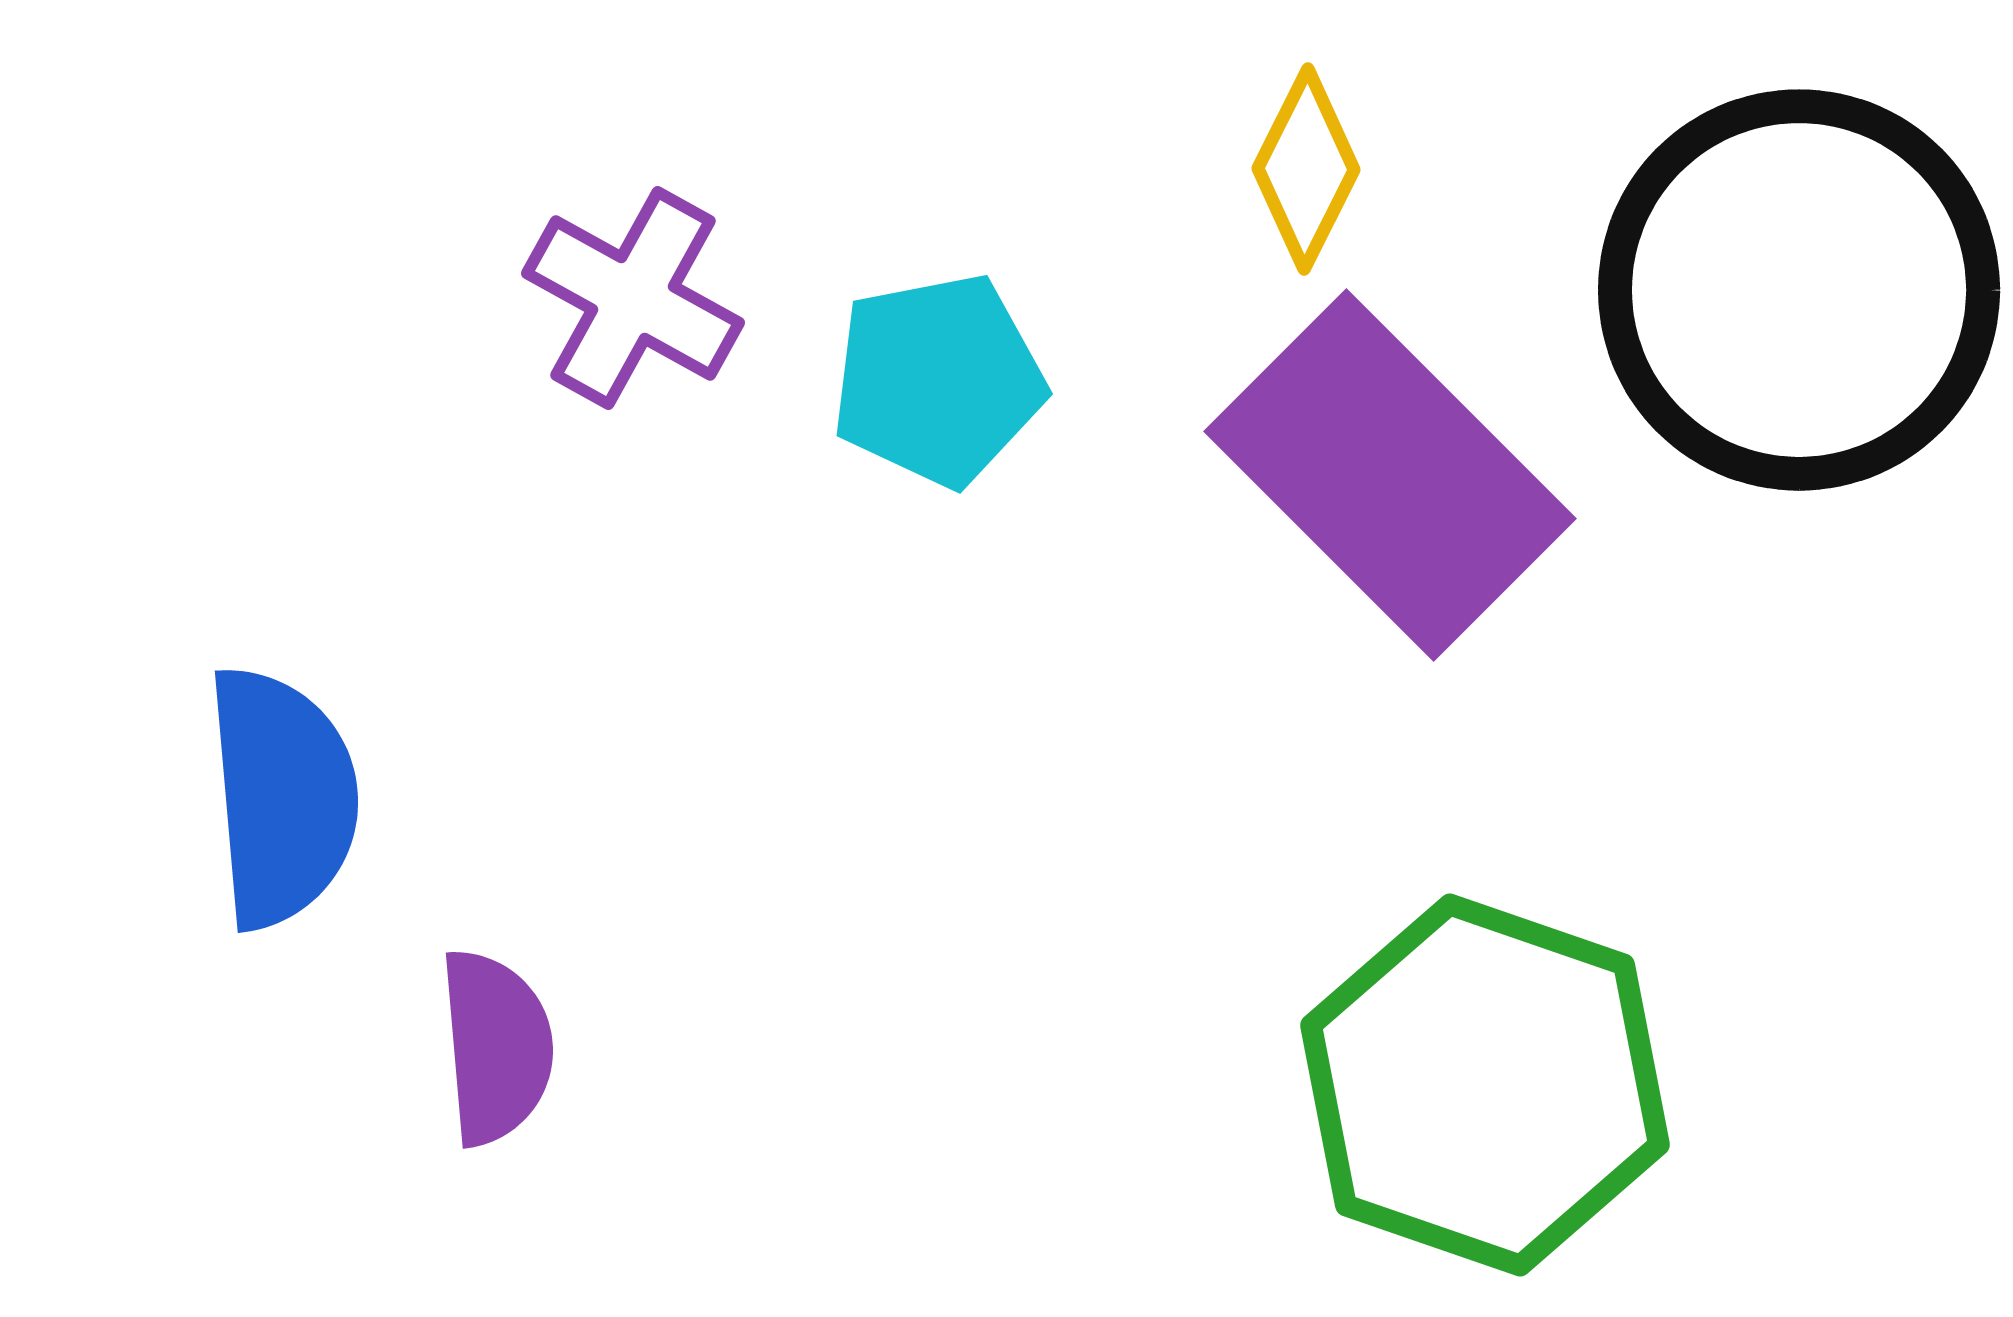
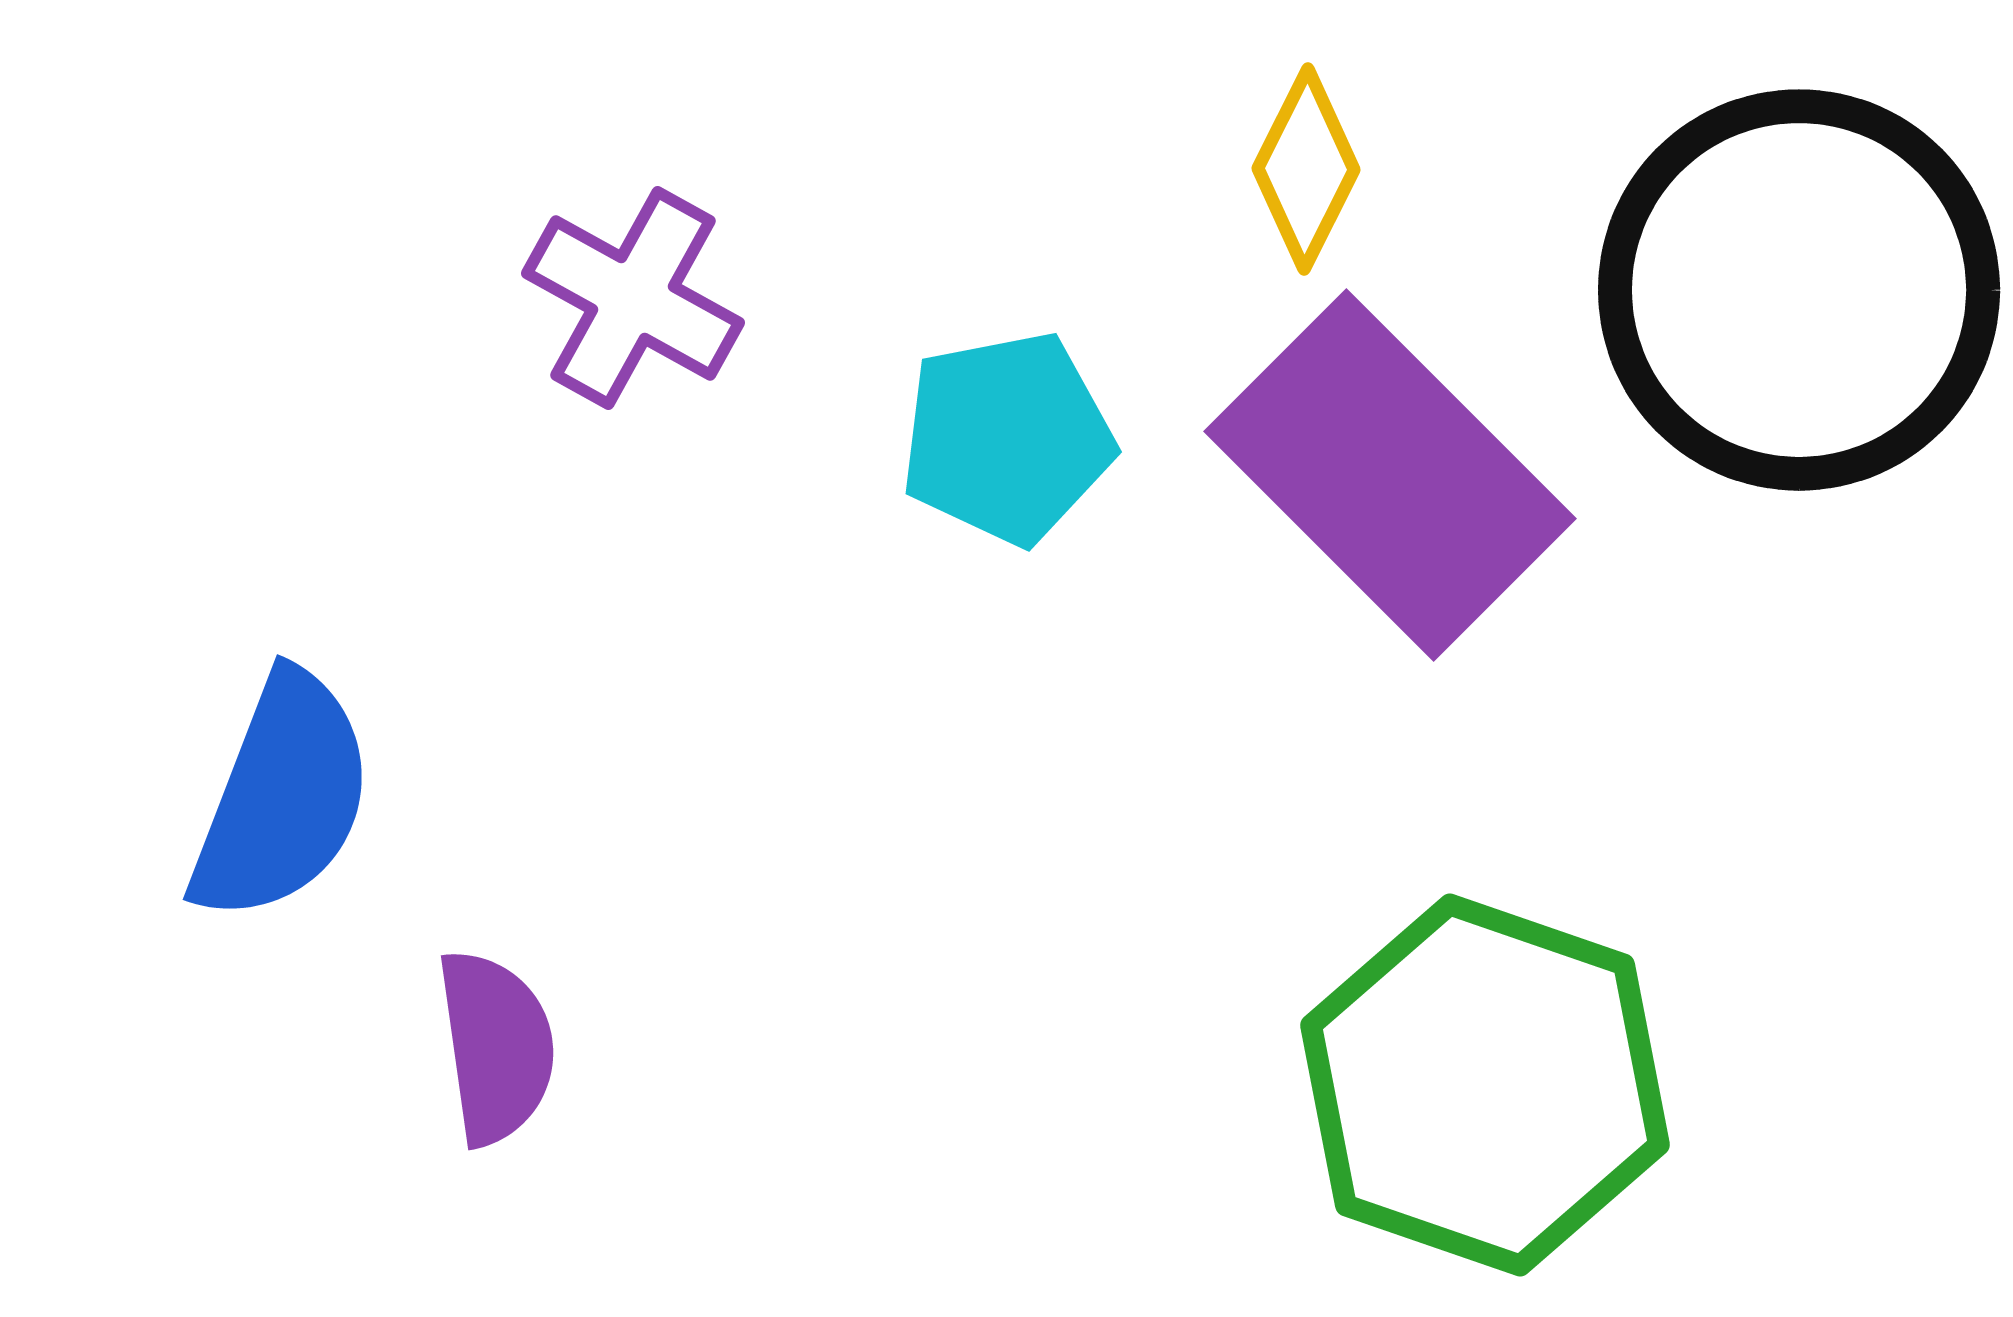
cyan pentagon: moved 69 px right, 58 px down
blue semicircle: rotated 26 degrees clockwise
purple semicircle: rotated 3 degrees counterclockwise
